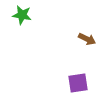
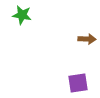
brown arrow: rotated 24 degrees counterclockwise
